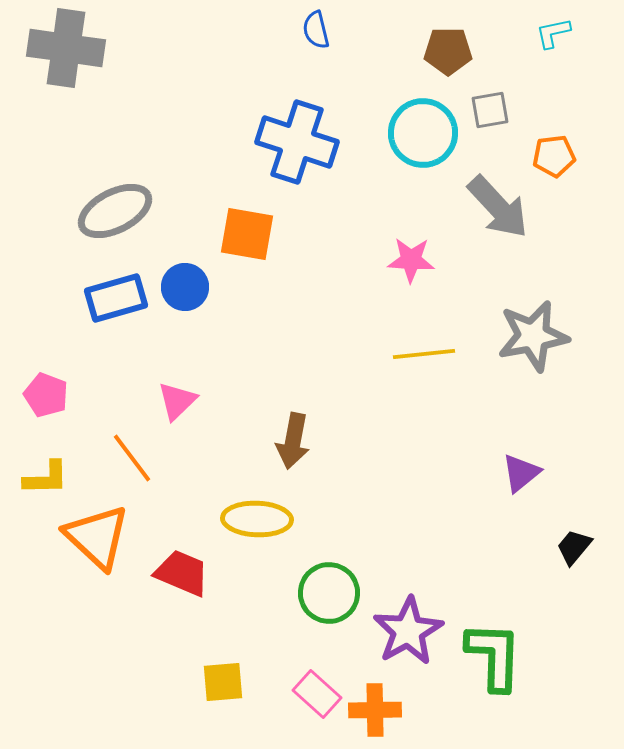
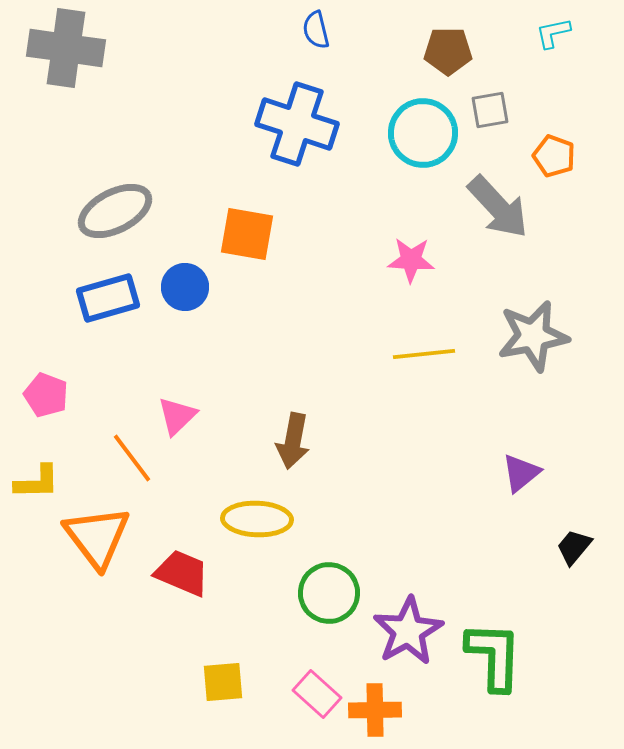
blue cross: moved 18 px up
orange pentagon: rotated 27 degrees clockwise
blue rectangle: moved 8 px left
pink triangle: moved 15 px down
yellow L-shape: moved 9 px left, 4 px down
orange triangle: rotated 10 degrees clockwise
